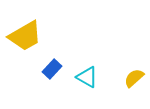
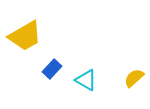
cyan triangle: moved 1 px left, 3 px down
